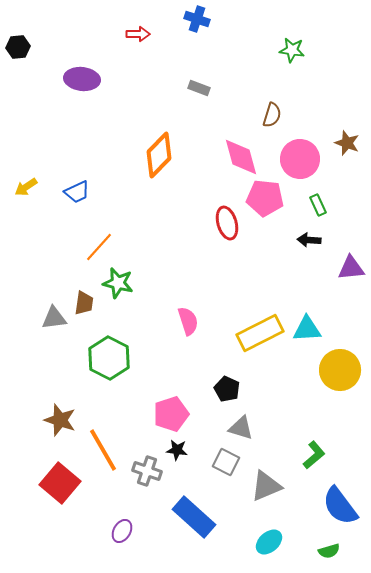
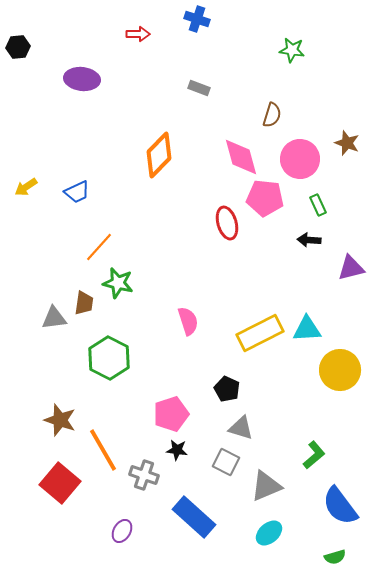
purple triangle at (351, 268): rotated 8 degrees counterclockwise
gray cross at (147, 471): moved 3 px left, 4 px down
cyan ellipse at (269, 542): moved 9 px up
green semicircle at (329, 551): moved 6 px right, 6 px down
